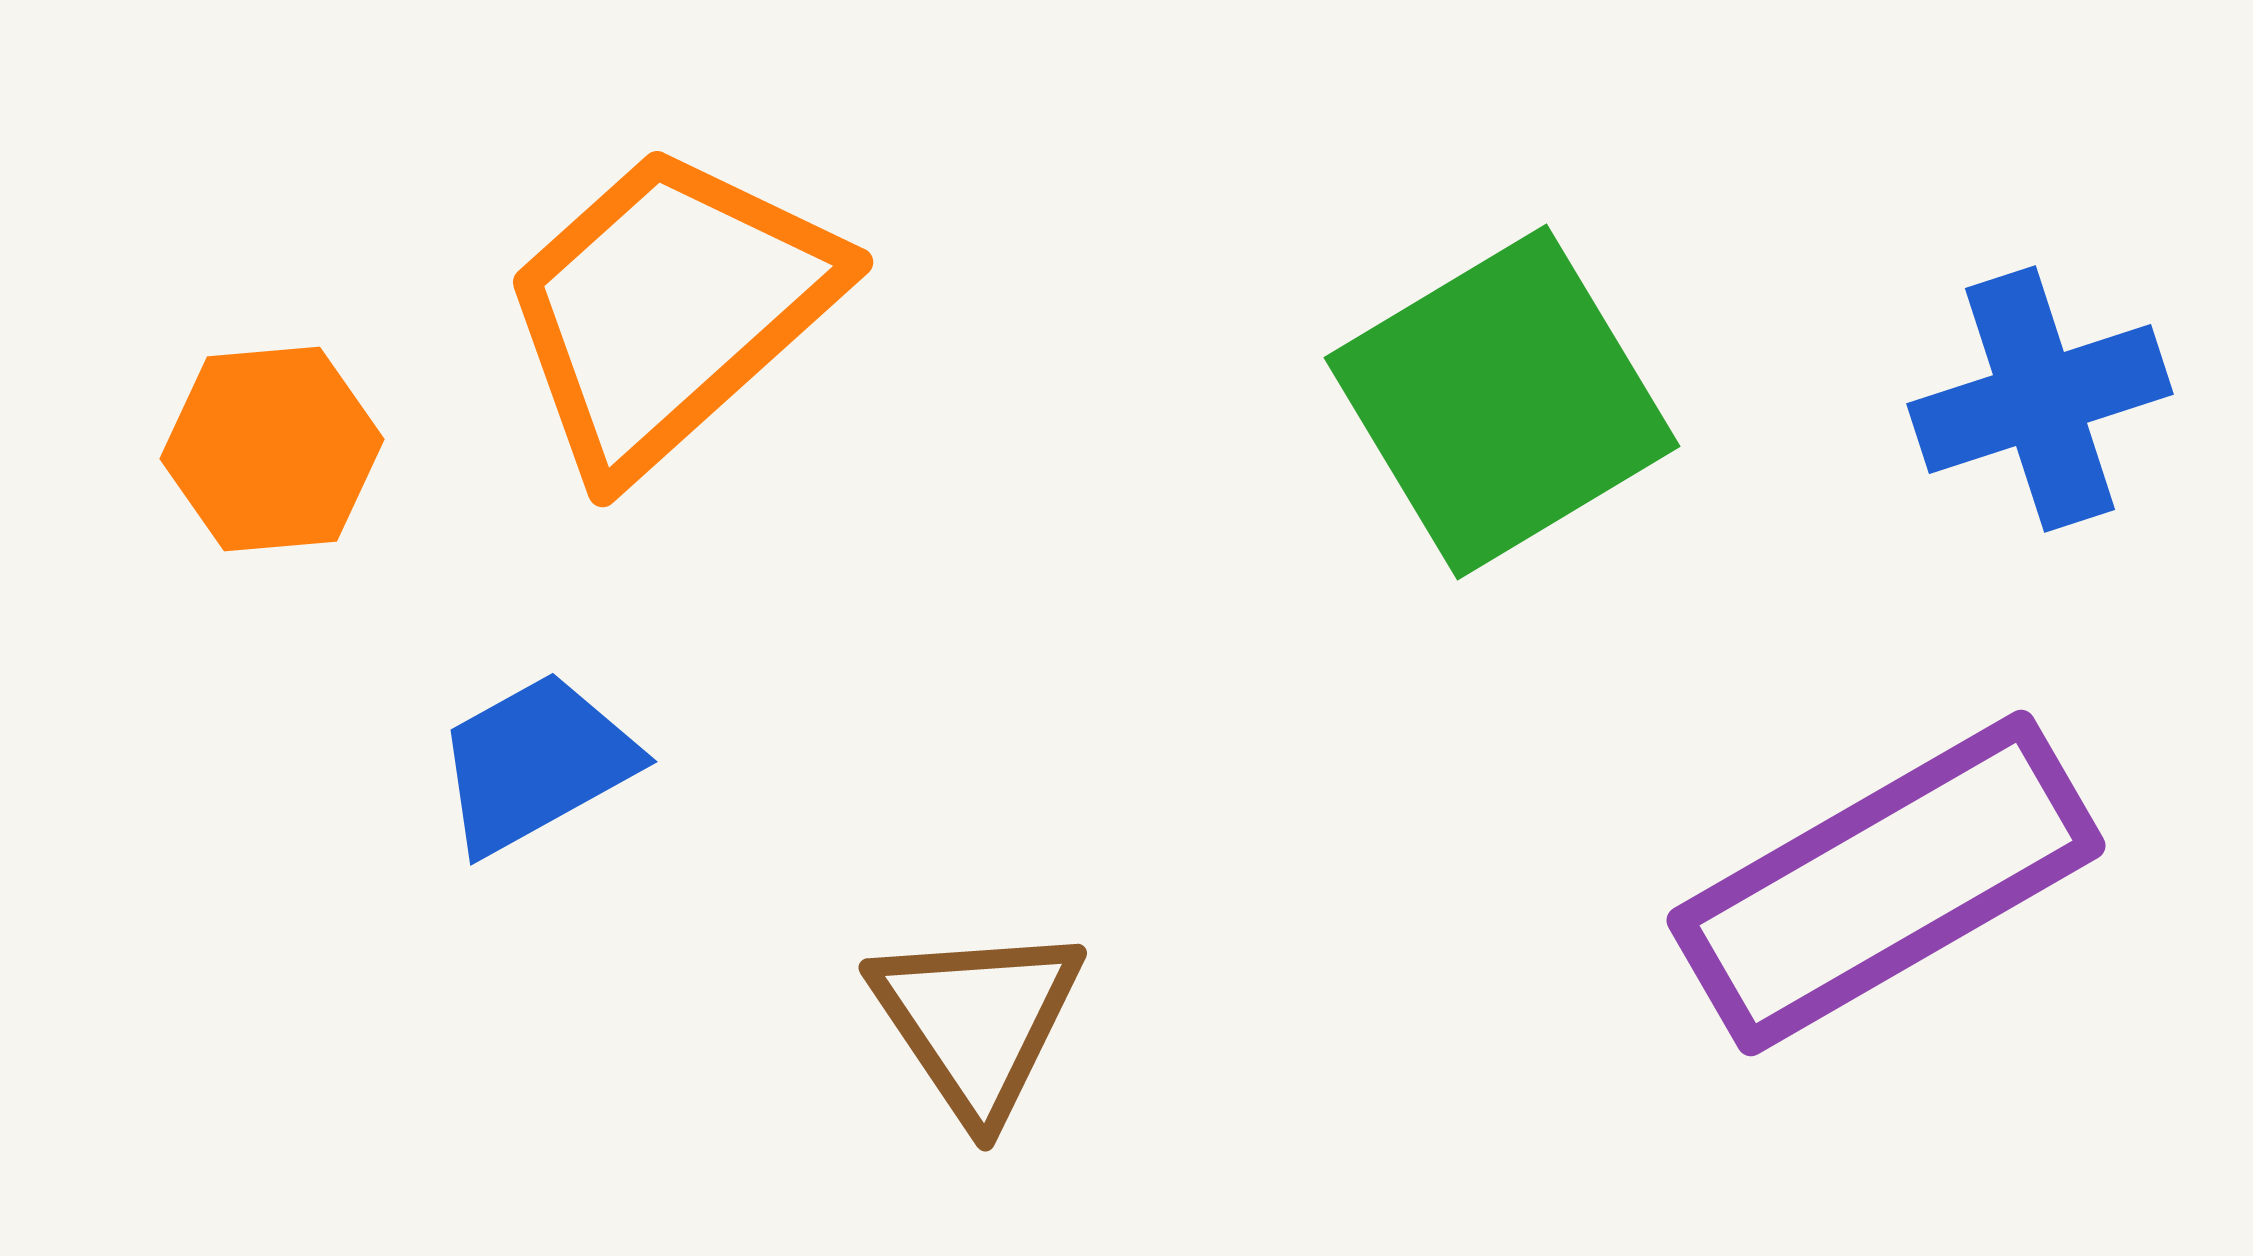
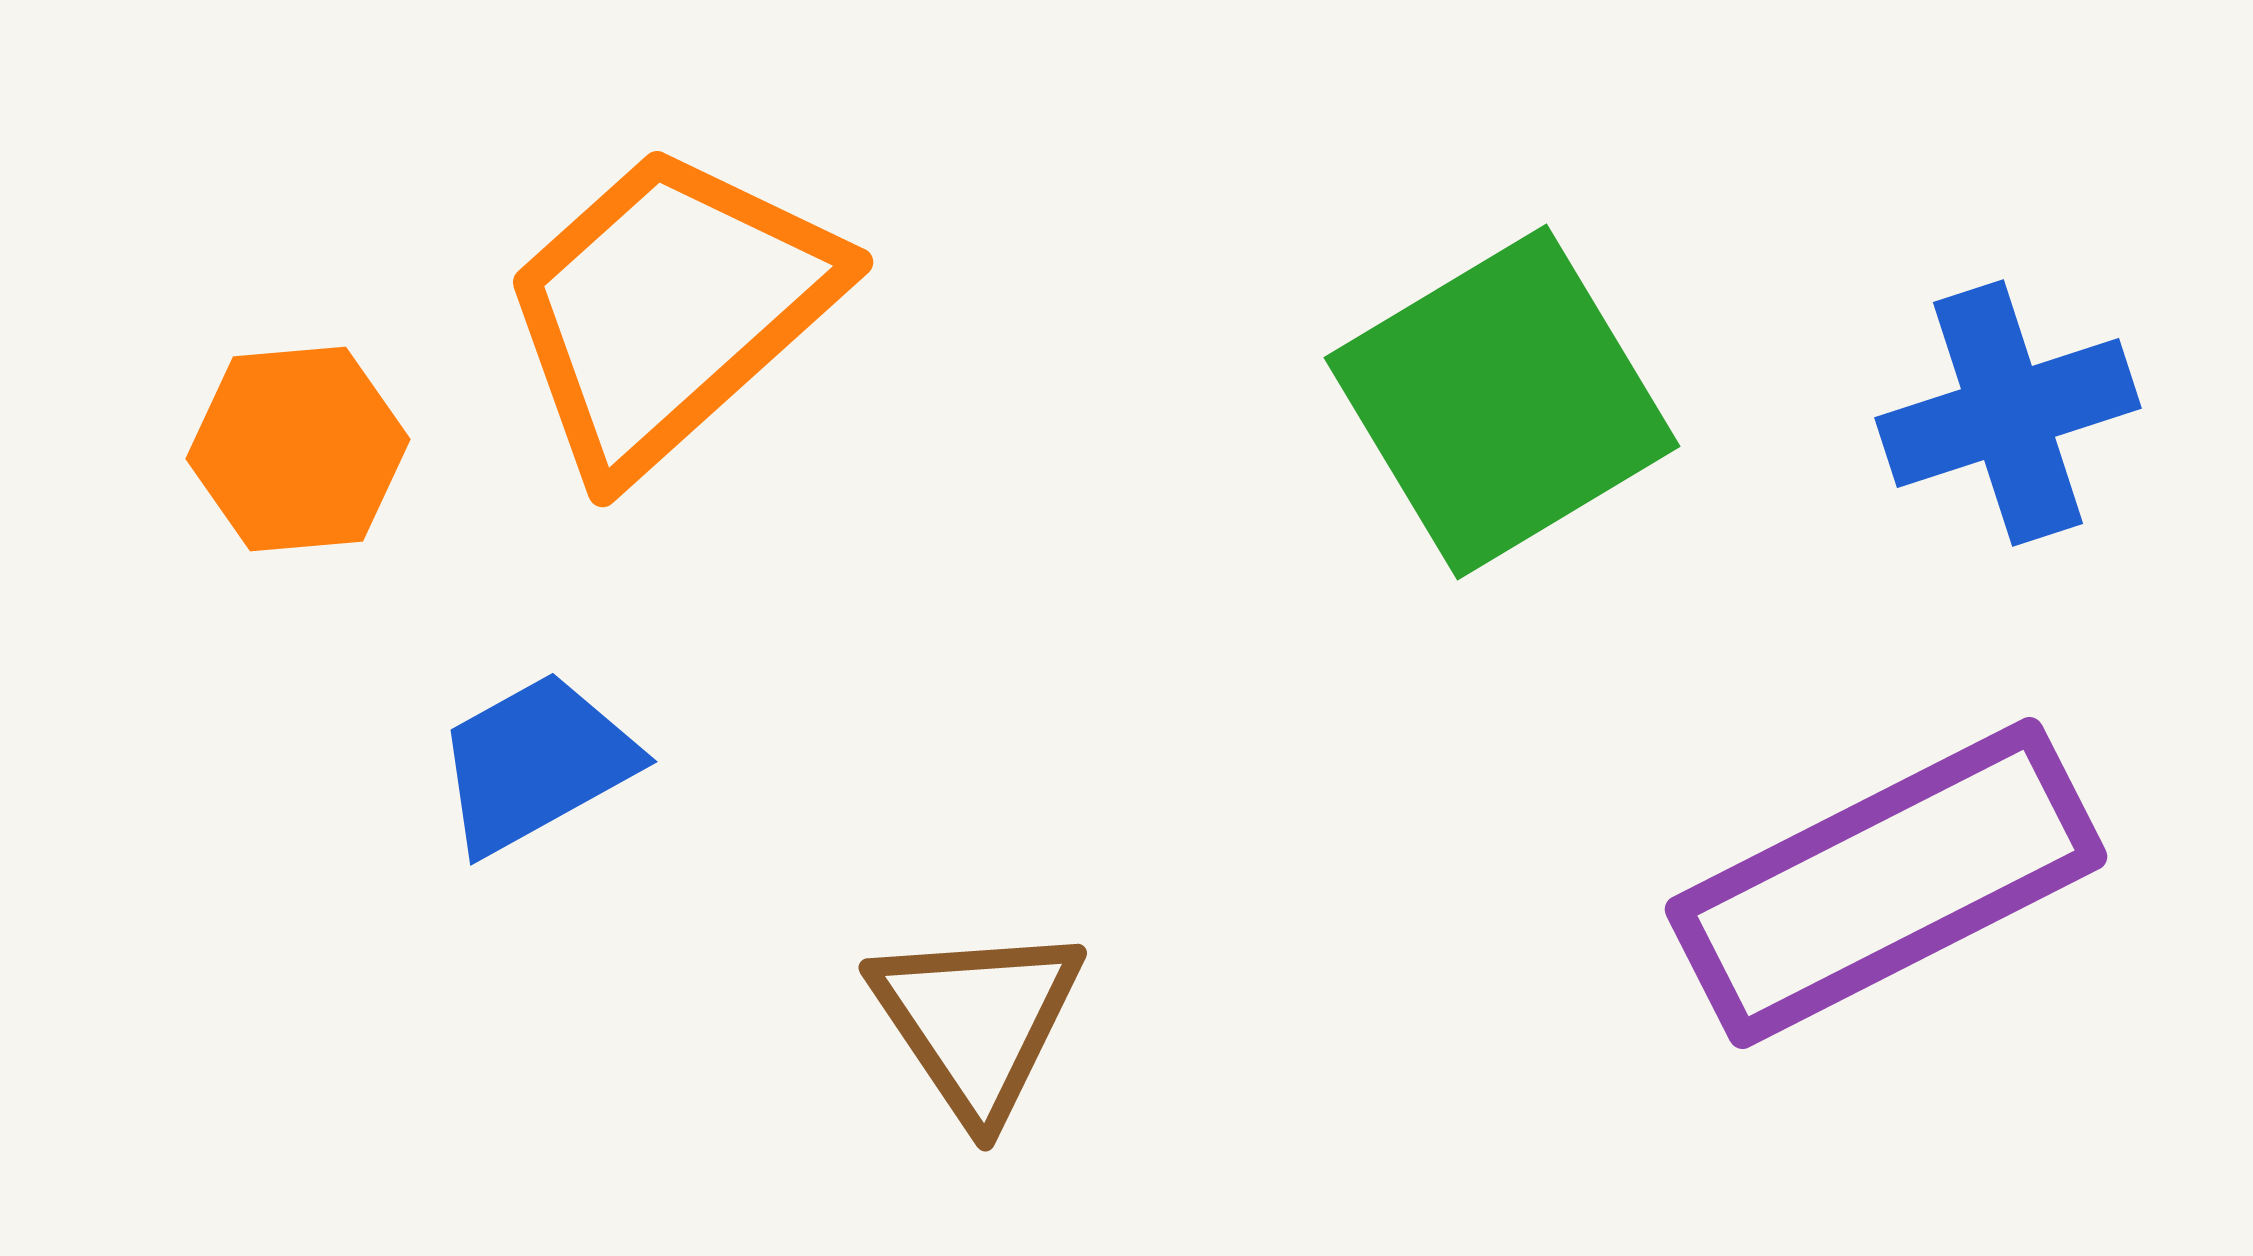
blue cross: moved 32 px left, 14 px down
orange hexagon: moved 26 px right
purple rectangle: rotated 3 degrees clockwise
